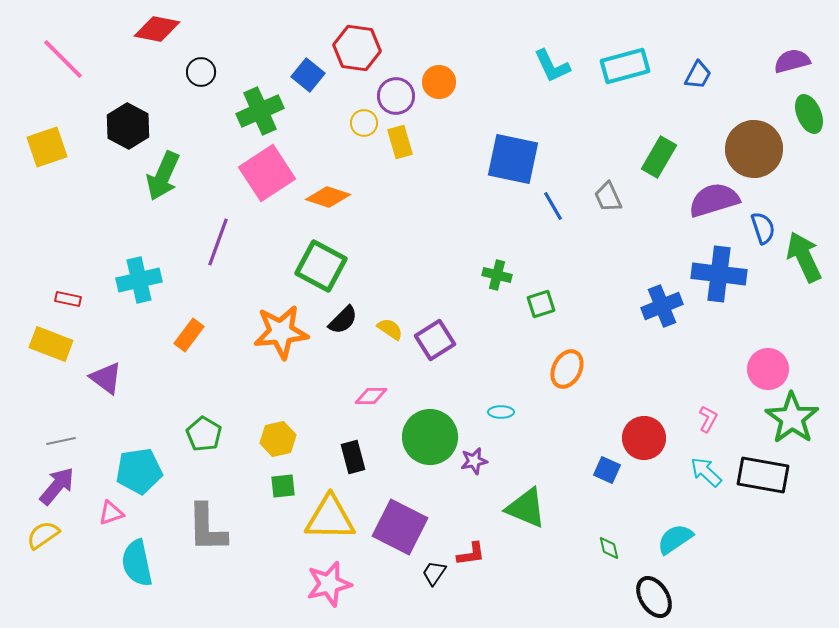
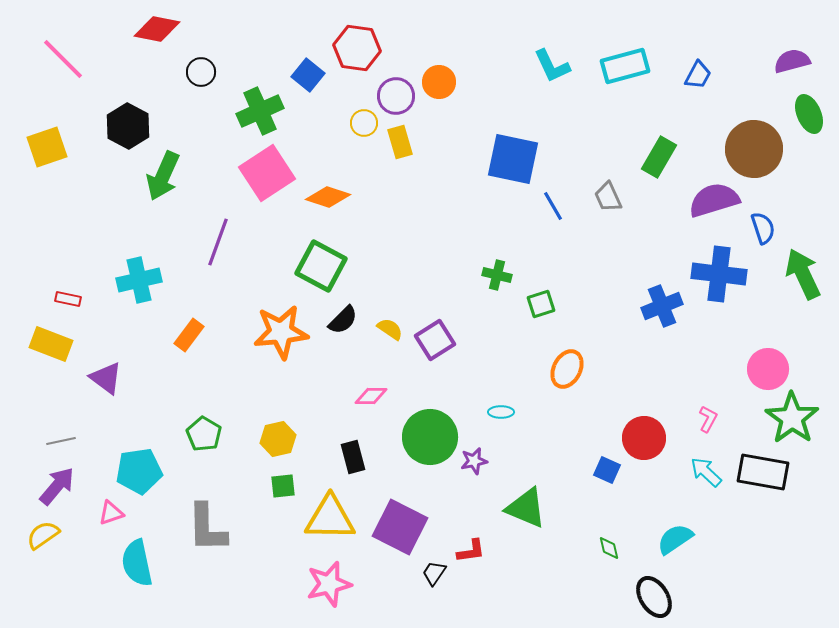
green arrow at (804, 257): moved 1 px left, 17 px down
black rectangle at (763, 475): moved 3 px up
red L-shape at (471, 554): moved 3 px up
